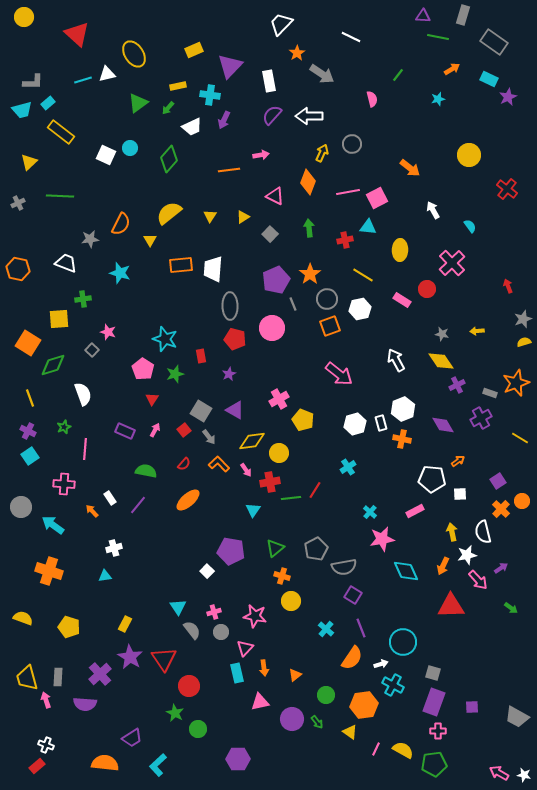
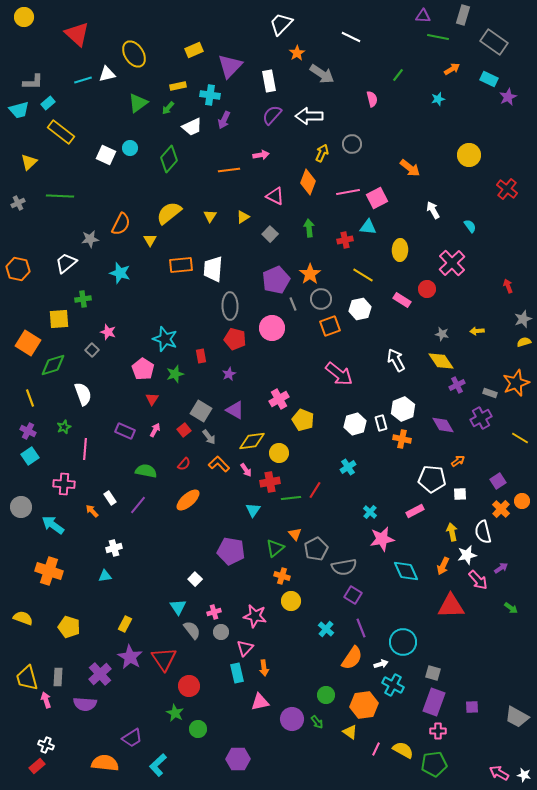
cyan trapezoid at (22, 110): moved 3 px left
white trapezoid at (66, 263): rotated 60 degrees counterclockwise
gray circle at (327, 299): moved 6 px left
white square at (207, 571): moved 12 px left, 8 px down
orange triangle at (295, 675): moved 141 px up; rotated 32 degrees counterclockwise
